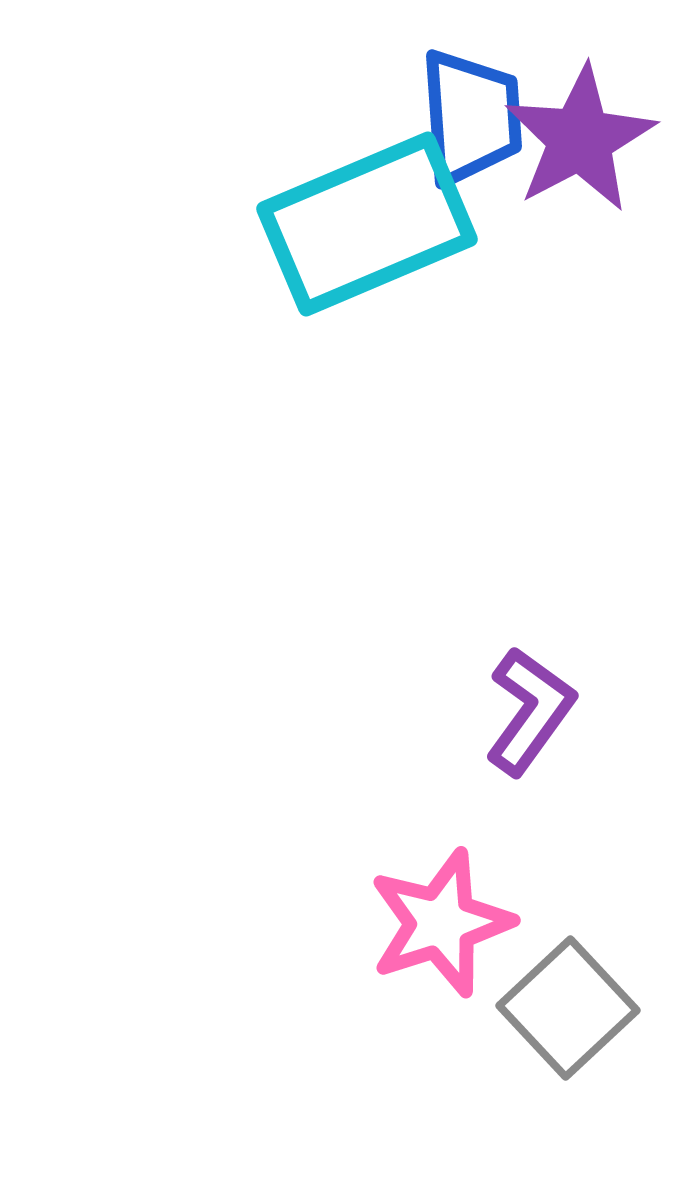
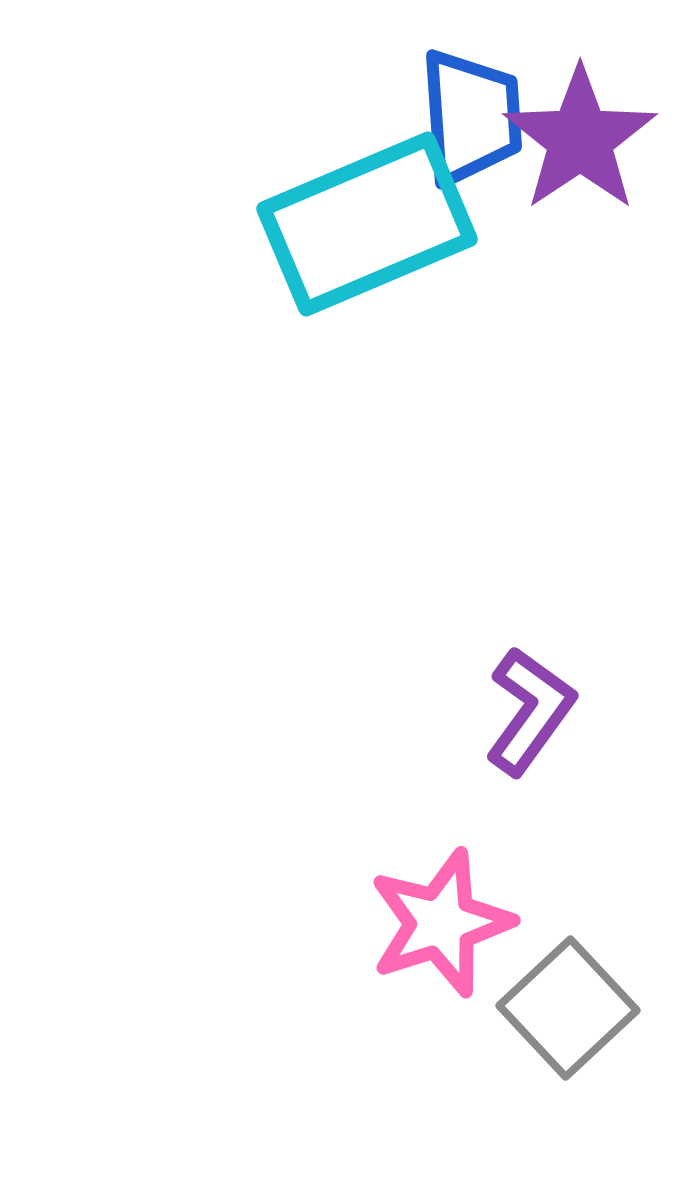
purple star: rotated 6 degrees counterclockwise
